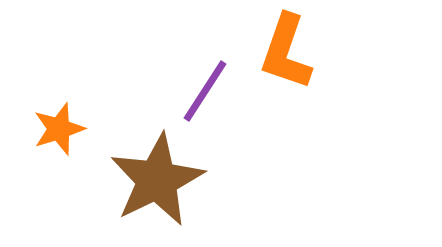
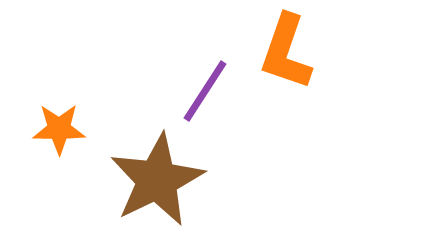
orange star: rotated 18 degrees clockwise
